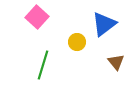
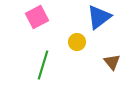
pink square: rotated 20 degrees clockwise
blue triangle: moved 5 px left, 7 px up
brown triangle: moved 4 px left
